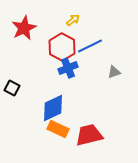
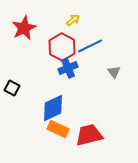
gray triangle: rotated 48 degrees counterclockwise
